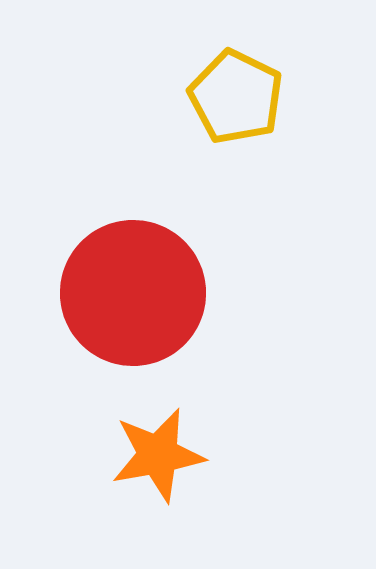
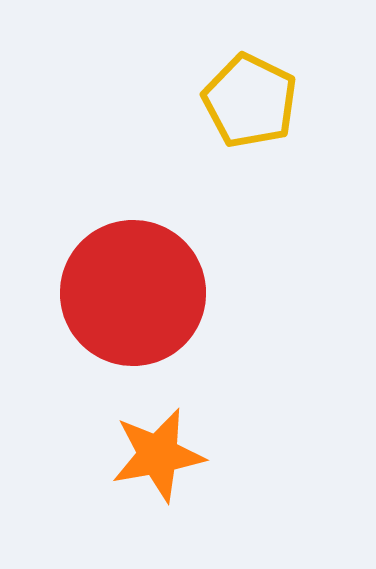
yellow pentagon: moved 14 px right, 4 px down
